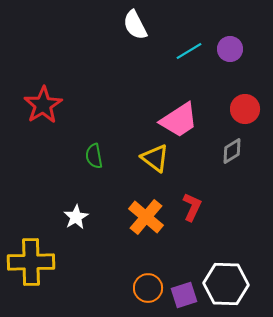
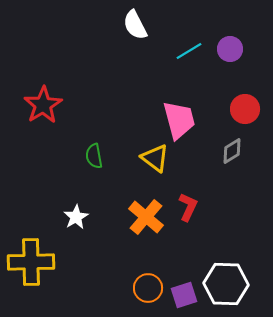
pink trapezoid: rotated 72 degrees counterclockwise
red L-shape: moved 4 px left
